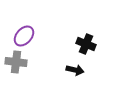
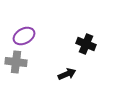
purple ellipse: rotated 20 degrees clockwise
black arrow: moved 8 px left, 4 px down; rotated 36 degrees counterclockwise
